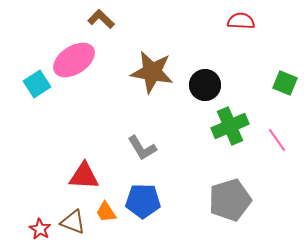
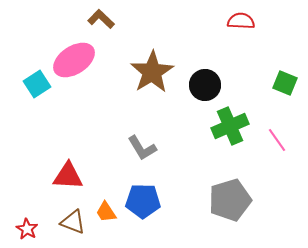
brown star: rotated 30 degrees clockwise
red triangle: moved 16 px left
red star: moved 13 px left
